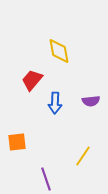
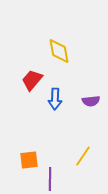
blue arrow: moved 4 px up
orange square: moved 12 px right, 18 px down
purple line: moved 4 px right; rotated 20 degrees clockwise
